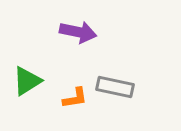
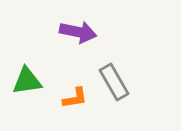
green triangle: rotated 24 degrees clockwise
gray rectangle: moved 1 px left, 5 px up; rotated 48 degrees clockwise
